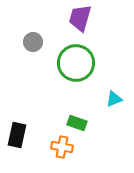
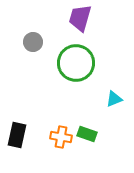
green rectangle: moved 10 px right, 11 px down
orange cross: moved 1 px left, 10 px up
